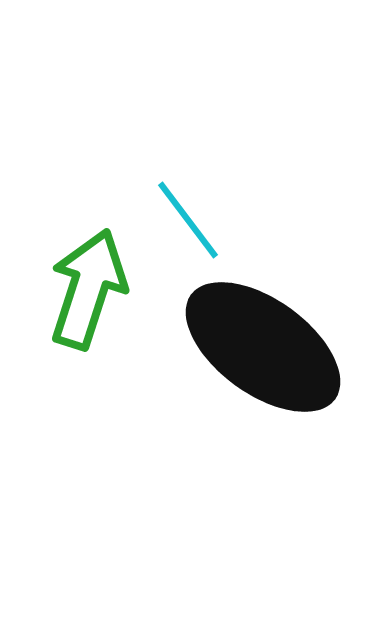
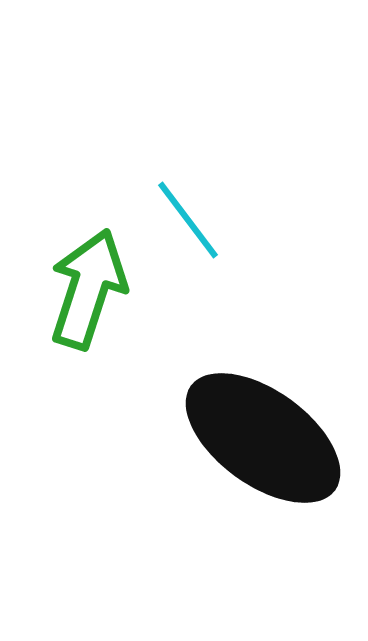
black ellipse: moved 91 px down
